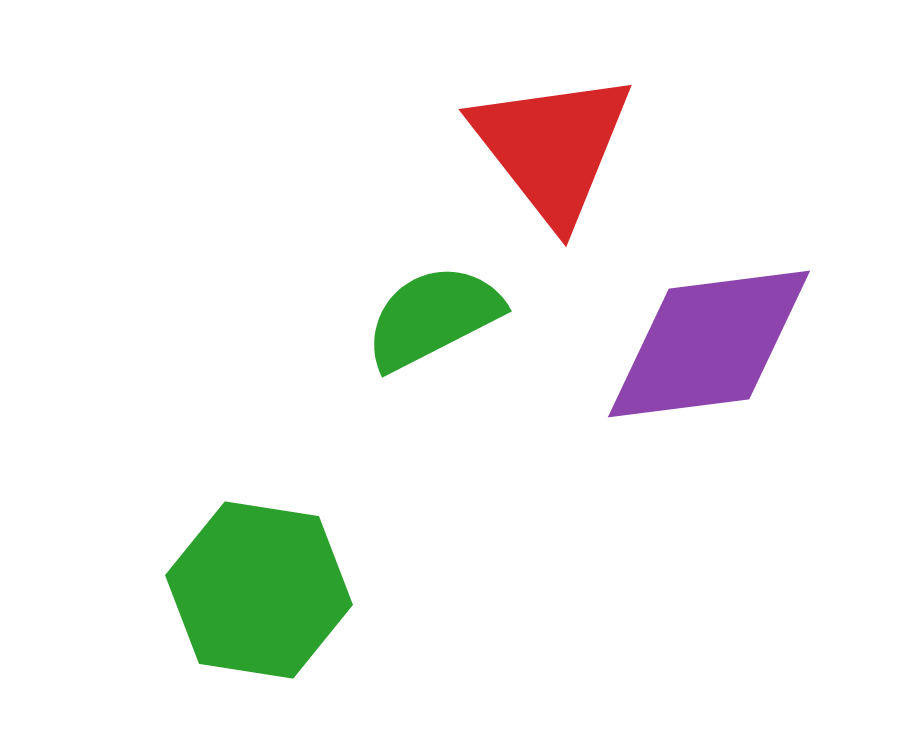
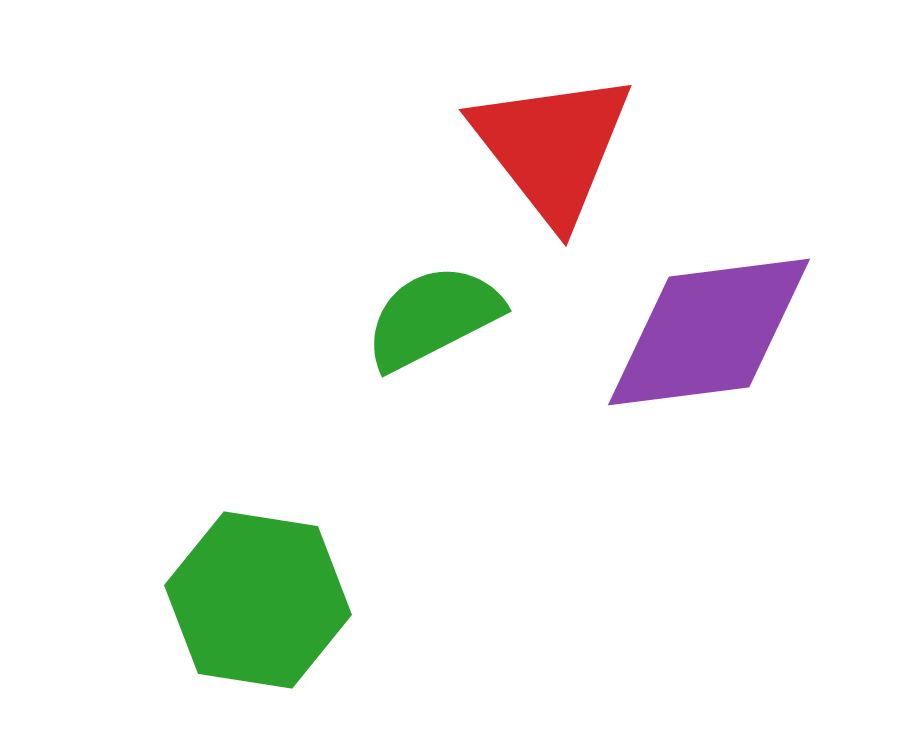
purple diamond: moved 12 px up
green hexagon: moved 1 px left, 10 px down
